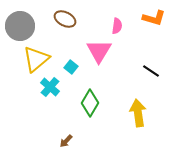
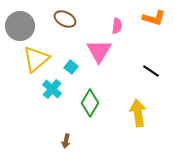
cyan cross: moved 2 px right, 2 px down
brown arrow: rotated 32 degrees counterclockwise
